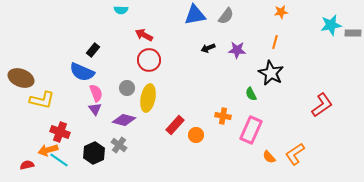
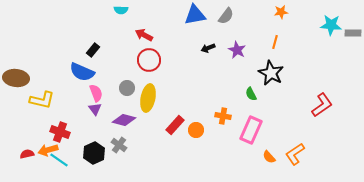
cyan star: rotated 15 degrees clockwise
purple star: rotated 24 degrees clockwise
brown ellipse: moved 5 px left; rotated 15 degrees counterclockwise
orange circle: moved 5 px up
red semicircle: moved 11 px up
